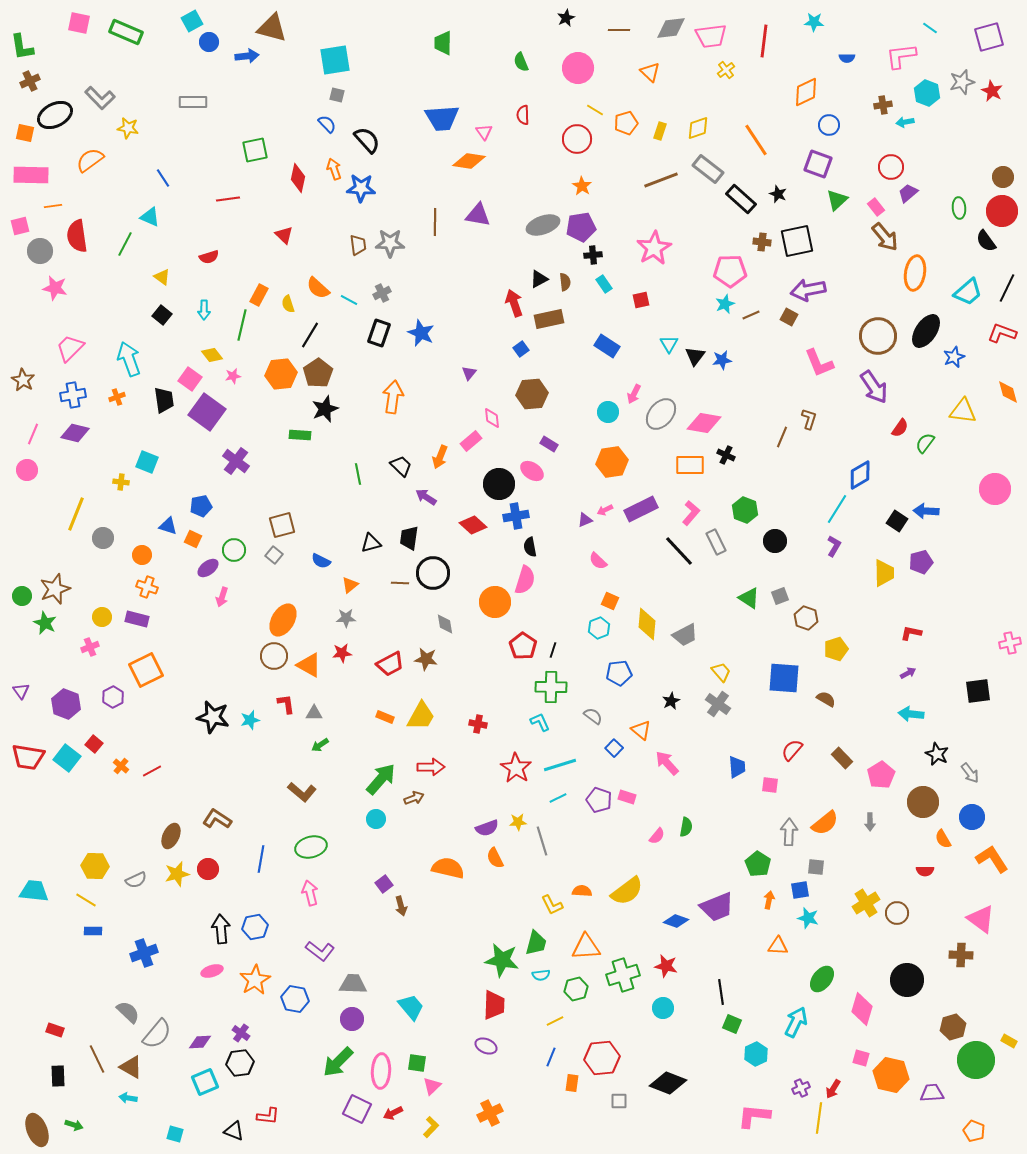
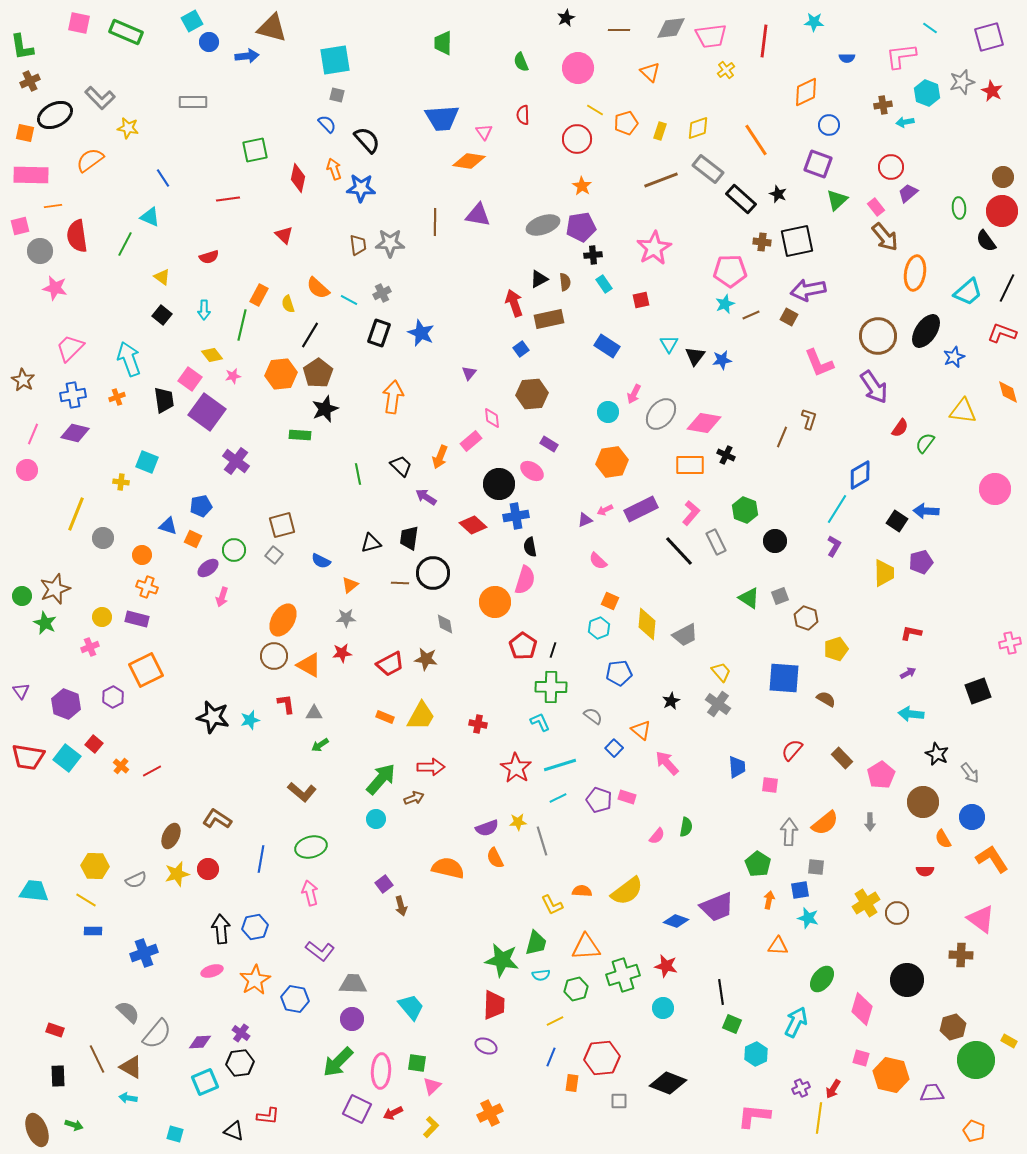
black square at (978, 691): rotated 12 degrees counterclockwise
